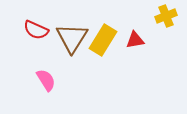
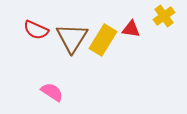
yellow cross: moved 2 px left; rotated 15 degrees counterclockwise
red triangle: moved 4 px left, 11 px up; rotated 18 degrees clockwise
pink semicircle: moved 6 px right, 12 px down; rotated 25 degrees counterclockwise
